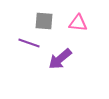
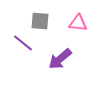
gray square: moved 4 px left
purple line: moved 6 px left; rotated 20 degrees clockwise
